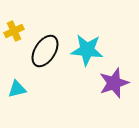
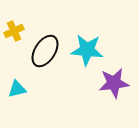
purple star: rotated 12 degrees clockwise
